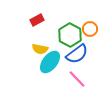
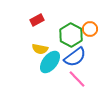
green hexagon: moved 1 px right
blue semicircle: moved 2 px left, 3 px down
